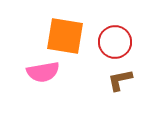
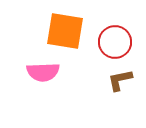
orange square: moved 5 px up
pink semicircle: rotated 8 degrees clockwise
